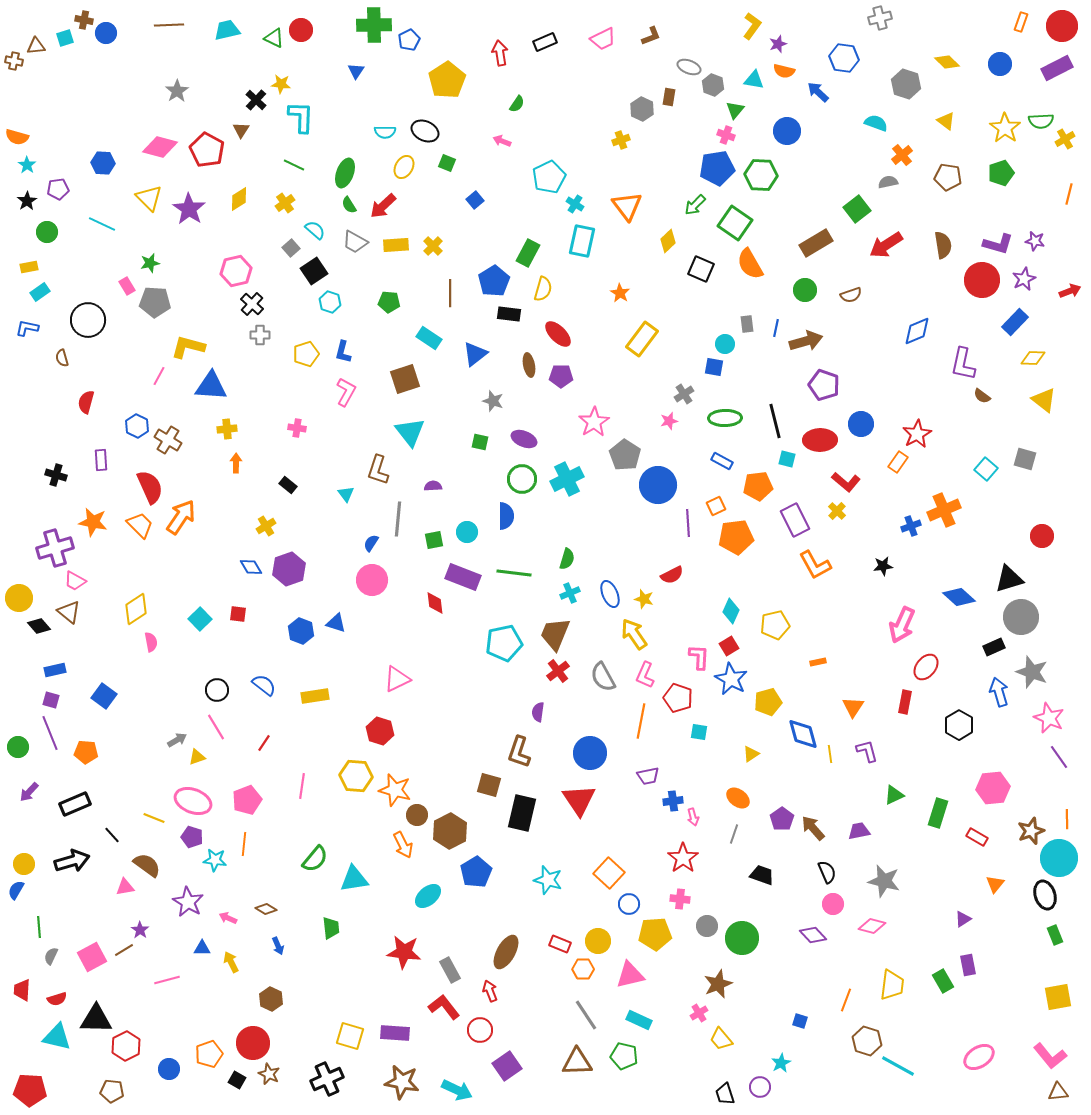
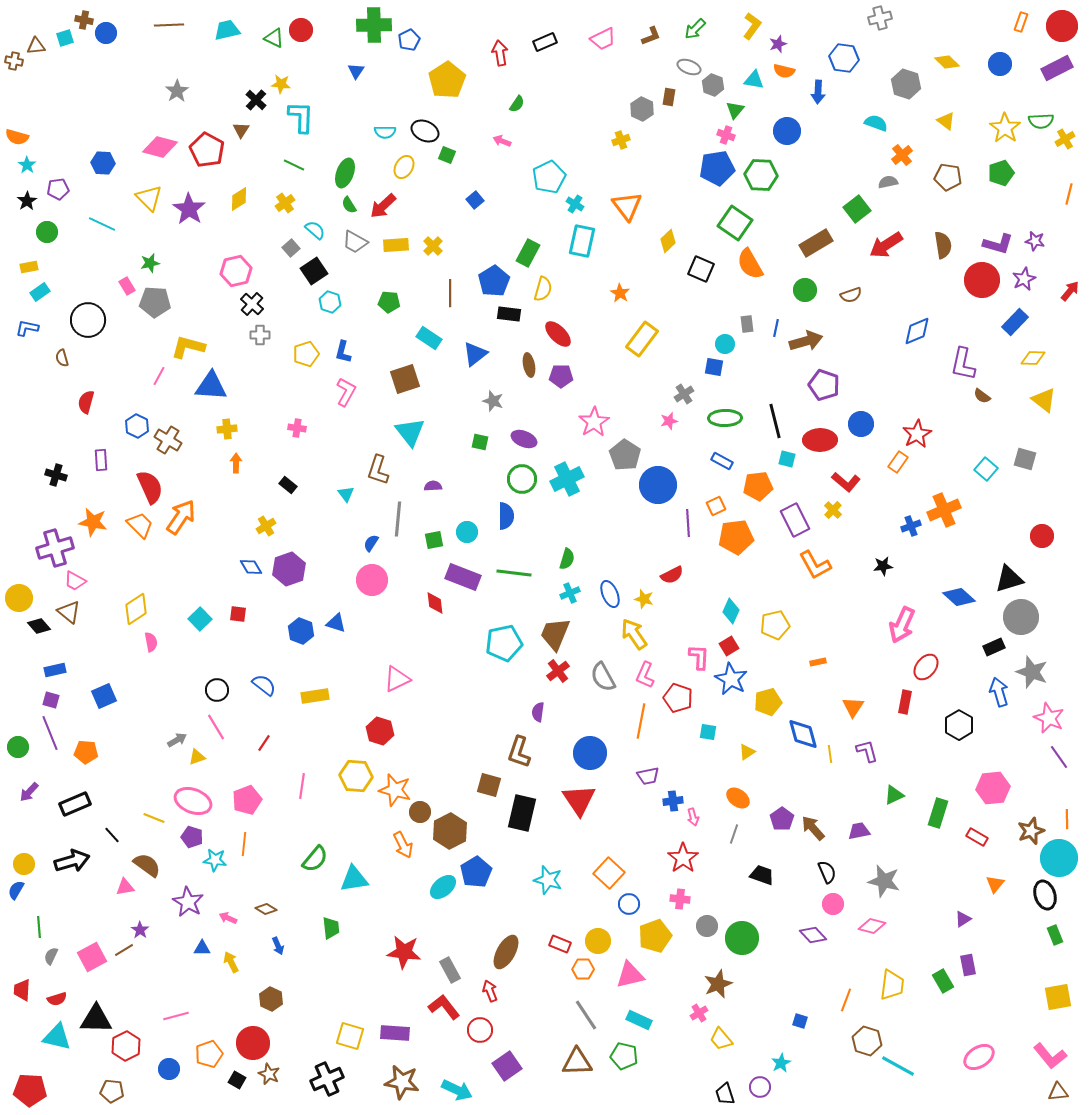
blue arrow at (818, 92): rotated 130 degrees counterclockwise
green square at (447, 163): moved 8 px up
green arrow at (695, 205): moved 176 px up
red arrow at (1070, 291): rotated 30 degrees counterclockwise
yellow cross at (837, 511): moved 4 px left, 1 px up
blue square at (104, 696): rotated 30 degrees clockwise
cyan square at (699, 732): moved 9 px right
yellow triangle at (751, 754): moved 4 px left, 2 px up
brown circle at (417, 815): moved 3 px right, 3 px up
cyan ellipse at (428, 896): moved 15 px right, 9 px up
yellow pentagon at (655, 934): moved 2 px down; rotated 16 degrees counterclockwise
pink line at (167, 980): moved 9 px right, 36 px down
